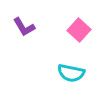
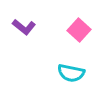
purple L-shape: rotated 20 degrees counterclockwise
